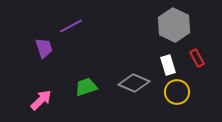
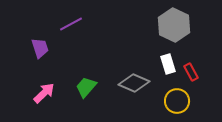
purple line: moved 2 px up
purple trapezoid: moved 4 px left
red rectangle: moved 6 px left, 14 px down
white rectangle: moved 1 px up
green trapezoid: rotated 30 degrees counterclockwise
yellow circle: moved 9 px down
pink arrow: moved 3 px right, 7 px up
